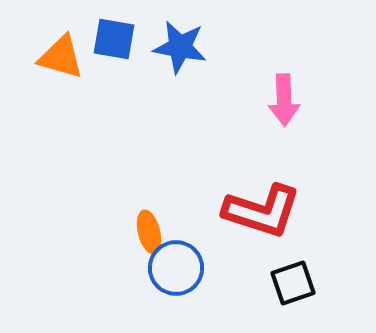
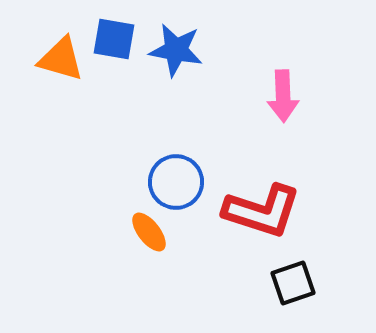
blue star: moved 4 px left, 3 px down
orange triangle: moved 2 px down
pink arrow: moved 1 px left, 4 px up
orange ellipse: rotated 24 degrees counterclockwise
blue circle: moved 86 px up
